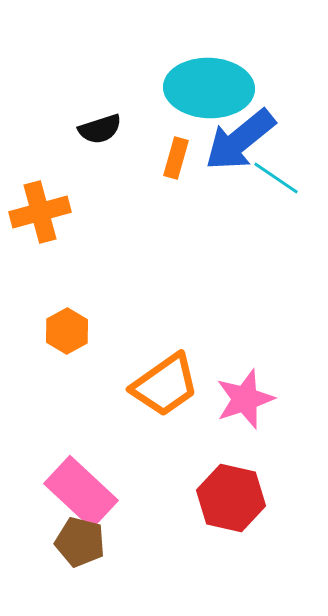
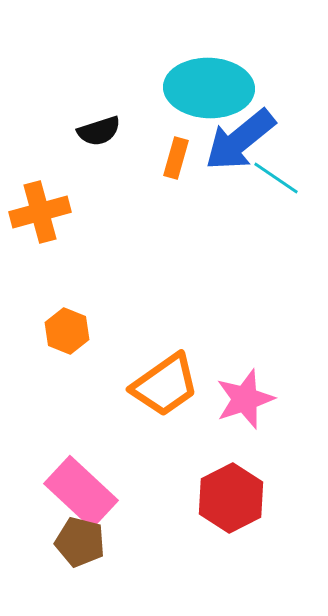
black semicircle: moved 1 px left, 2 px down
orange hexagon: rotated 9 degrees counterclockwise
red hexagon: rotated 20 degrees clockwise
